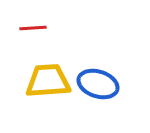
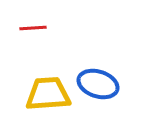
yellow trapezoid: moved 13 px down
